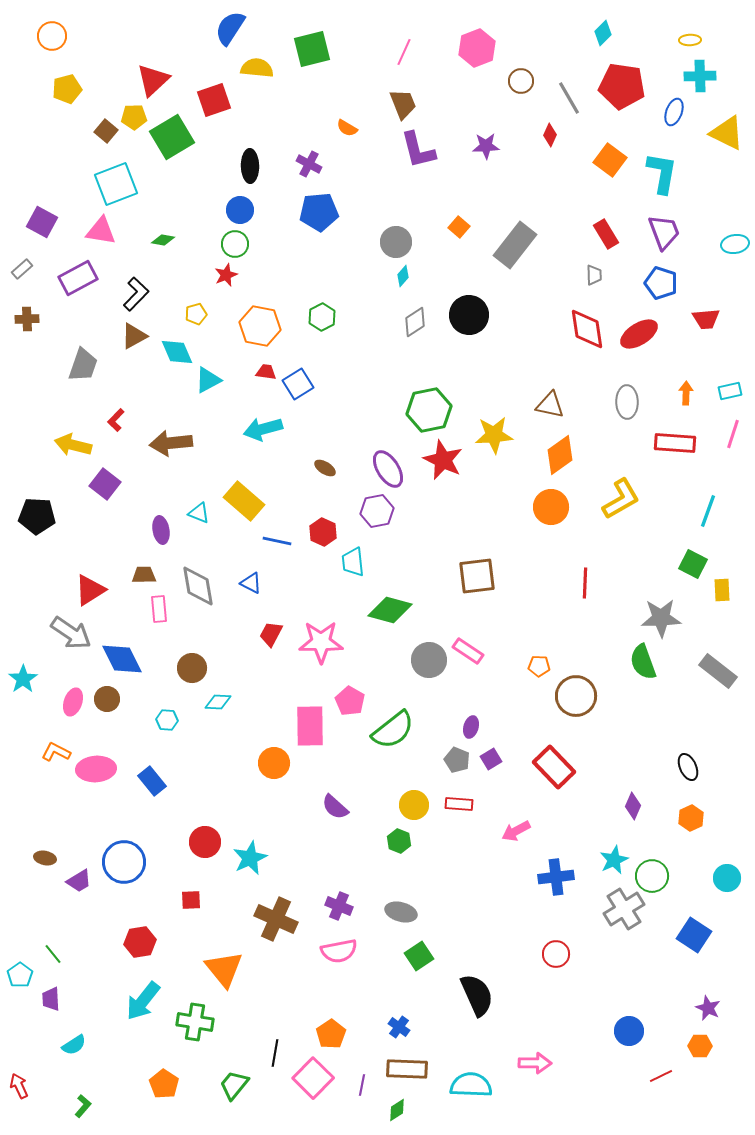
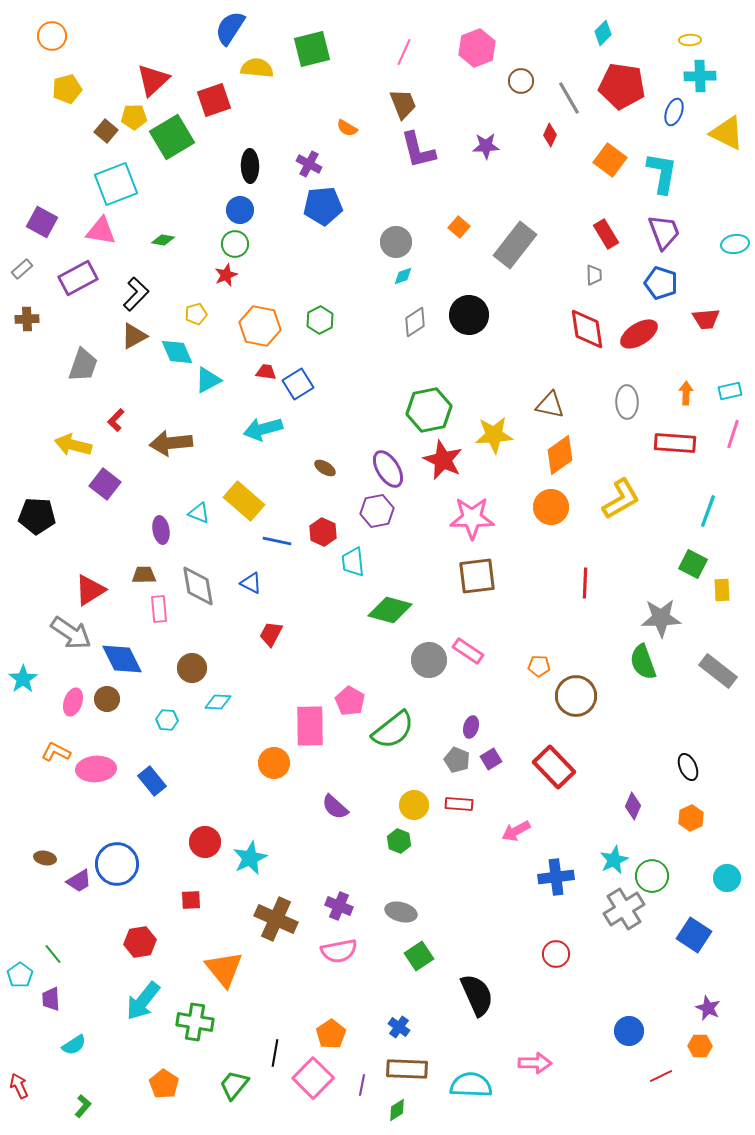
blue pentagon at (319, 212): moved 4 px right, 6 px up
cyan diamond at (403, 276): rotated 30 degrees clockwise
green hexagon at (322, 317): moved 2 px left, 3 px down
pink star at (321, 642): moved 151 px right, 124 px up
blue circle at (124, 862): moved 7 px left, 2 px down
